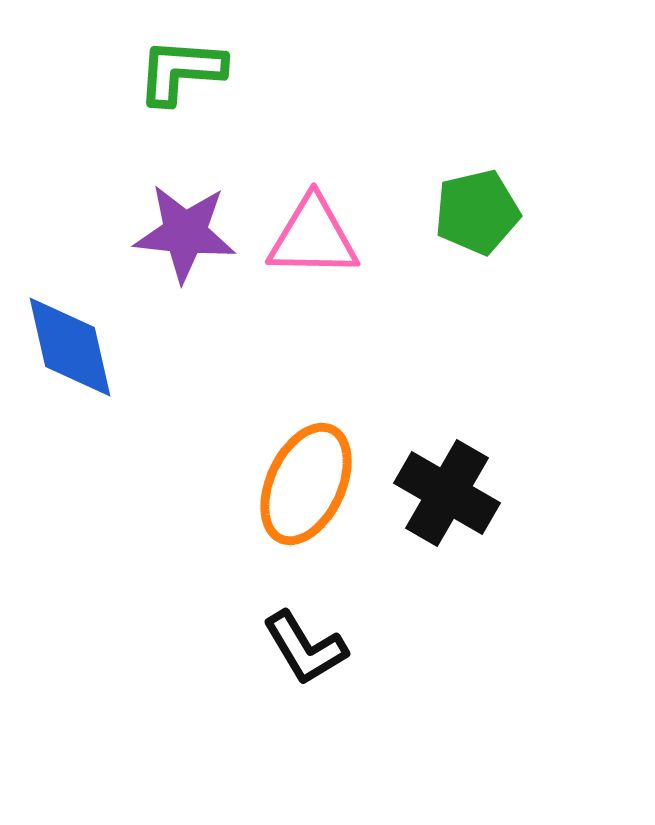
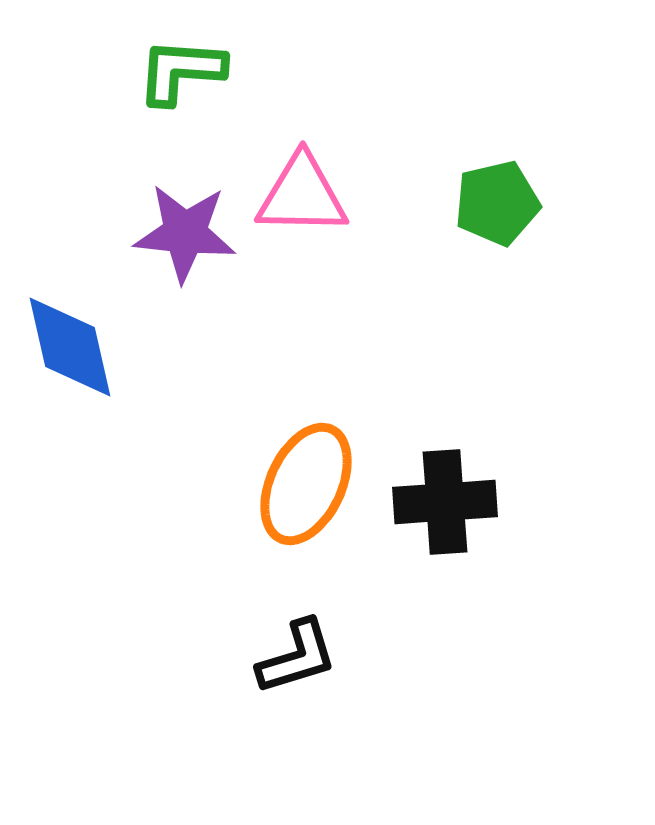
green pentagon: moved 20 px right, 9 px up
pink triangle: moved 11 px left, 42 px up
black cross: moved 2 px left, 9 px down; rotated 34 degrees counterclockwise
black L-shape: moved 8 px left, 9 px down; rotated 76 degrees counterclockwise
